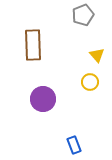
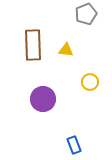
gray pentagon: moved 3 px right, 1 px up
yellow triangle: moved 31 px left, 5 px up; rotated 42 degrees counterclockwise
